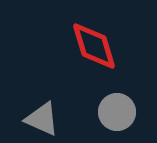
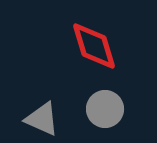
gray circle: moved 12 px left, 3 px up
